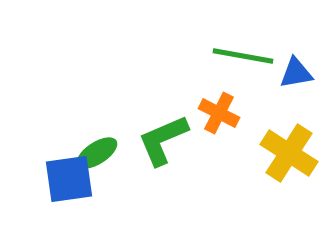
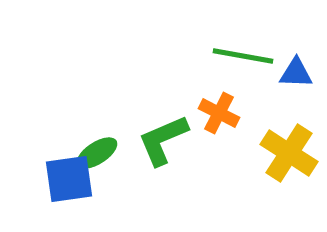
blue triangle: rotated 12 degrees clockwise
